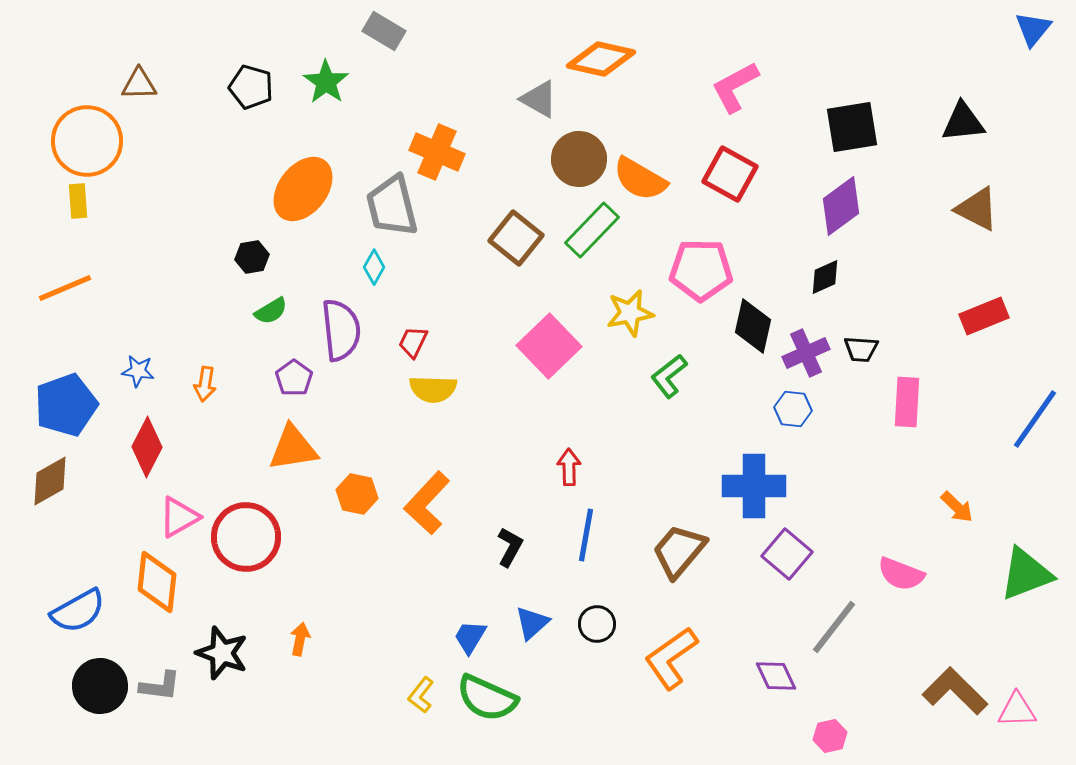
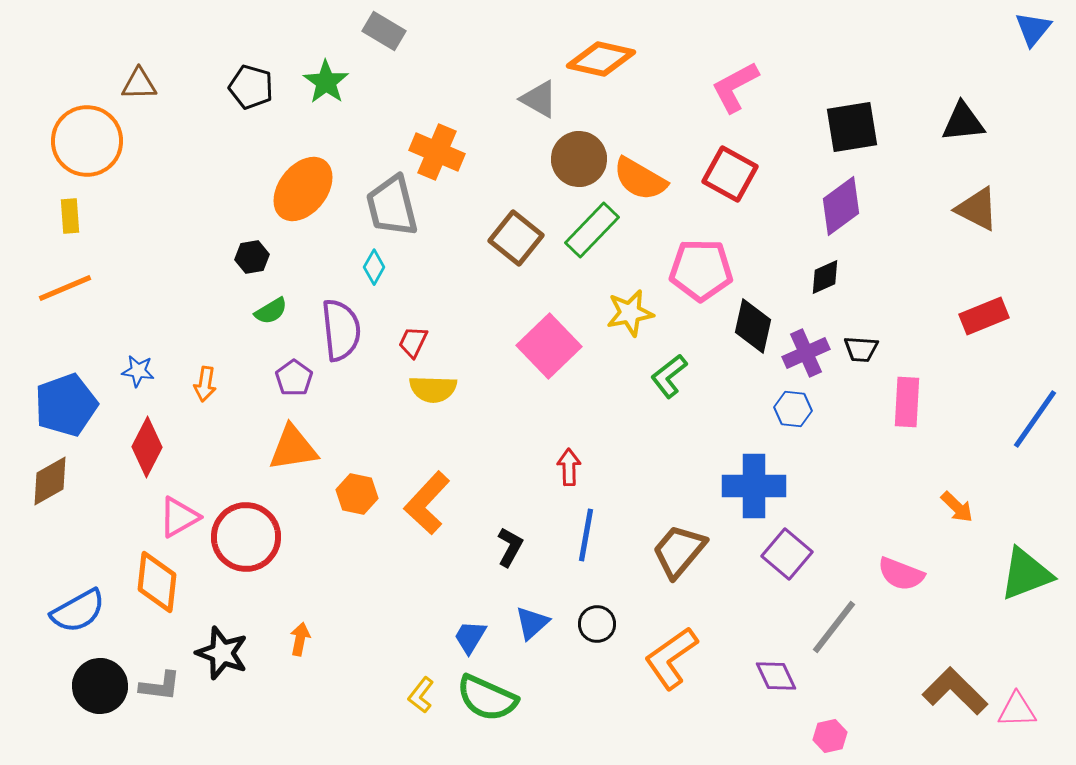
yellow rectangle at (78, 201): moved 8 px left, 15 px down
